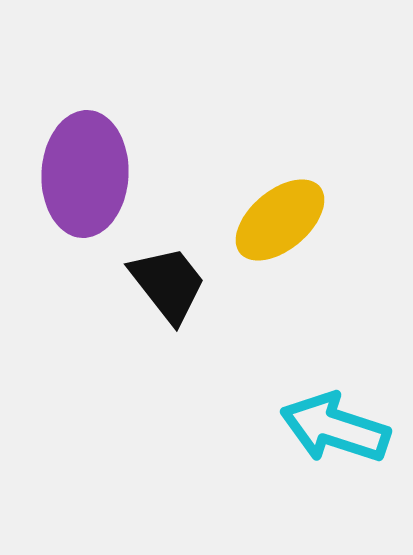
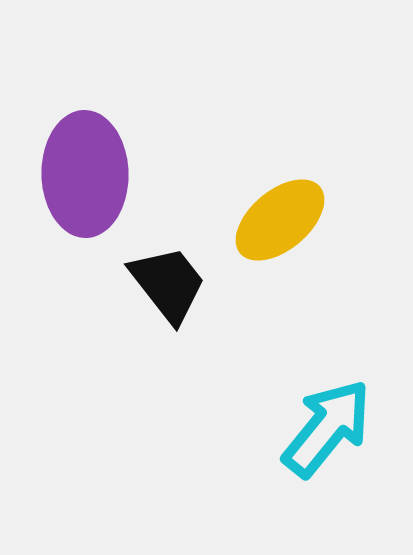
purple ellipse: rotated 4 degrees counterclockwise
cyan arrow: moved 8 px left; rotated 111 degrees clockwise
